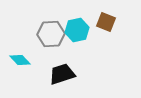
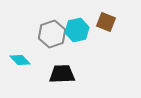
gray hexagon: moved 1 px right; rotated 16 degrees counterclockwise
black trapezoid: rotated 16 degrees clockwise
